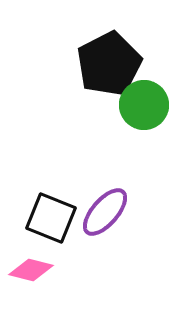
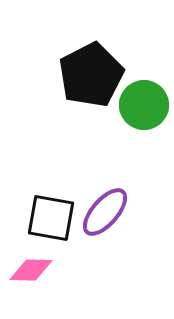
black pentagon: moved 18 px left, 11 px down
black square: rotated 12 degrees counterclockwise
pink diamond: rotated 12 degrees counterclockwise
